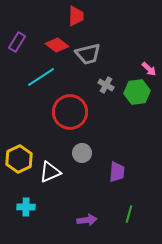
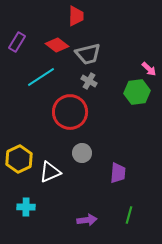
gray cross: moved 17 px left, 4 px up
purple trapezoid: moved 1 px right, 1 px down
green line: moved 1 px down
